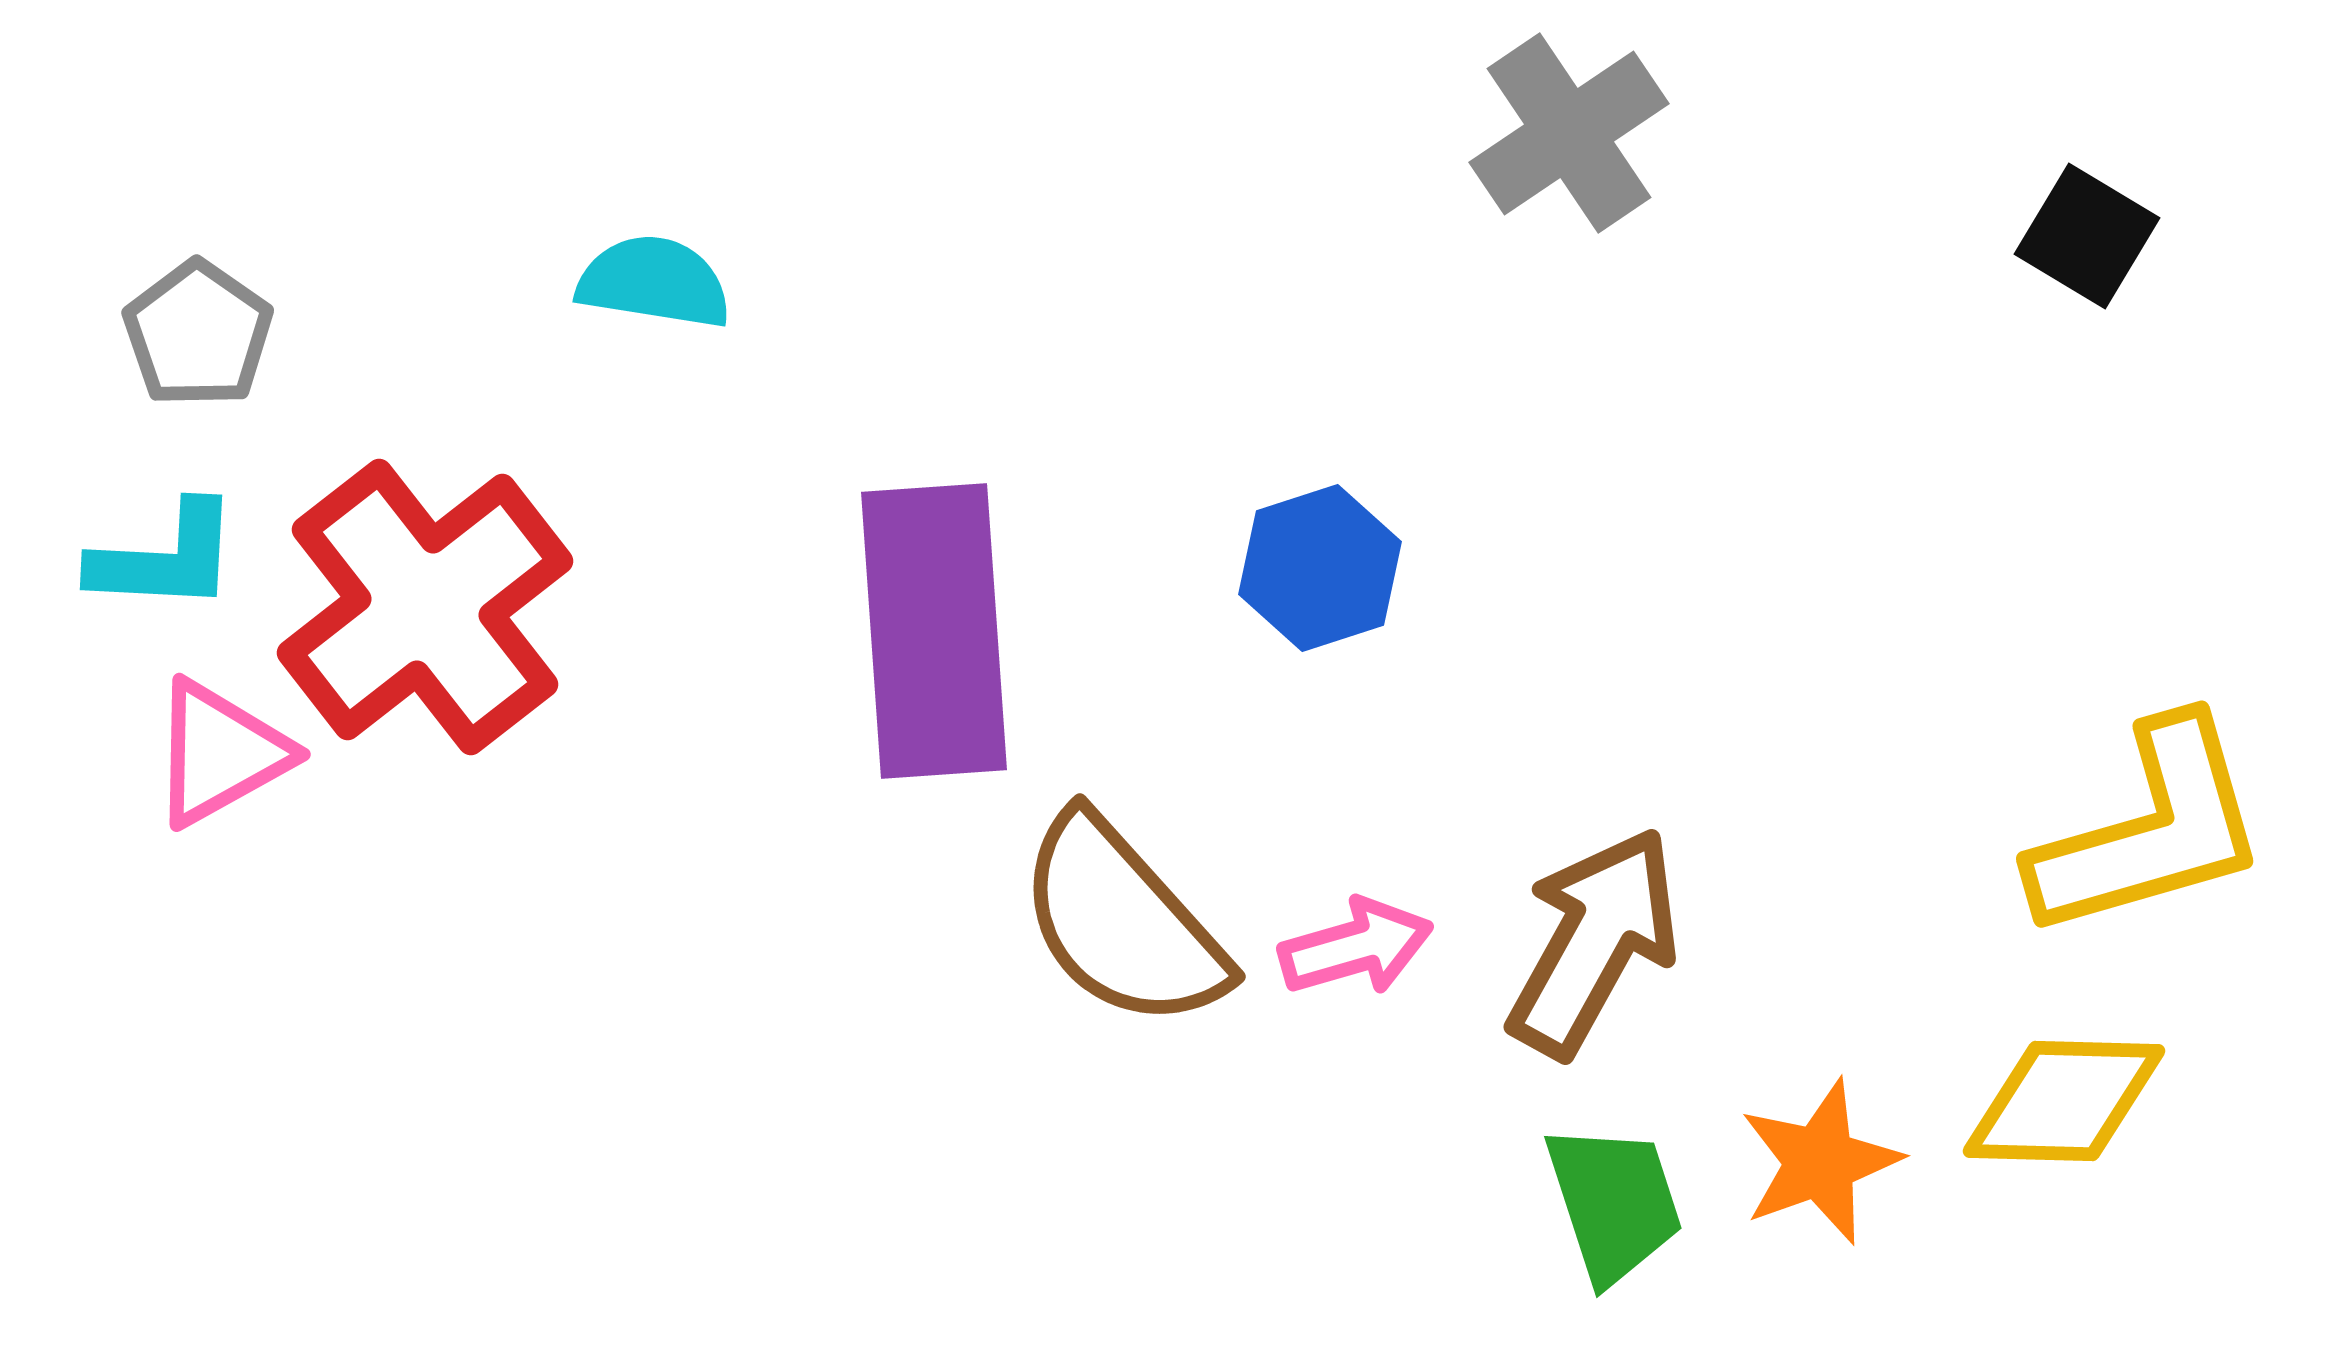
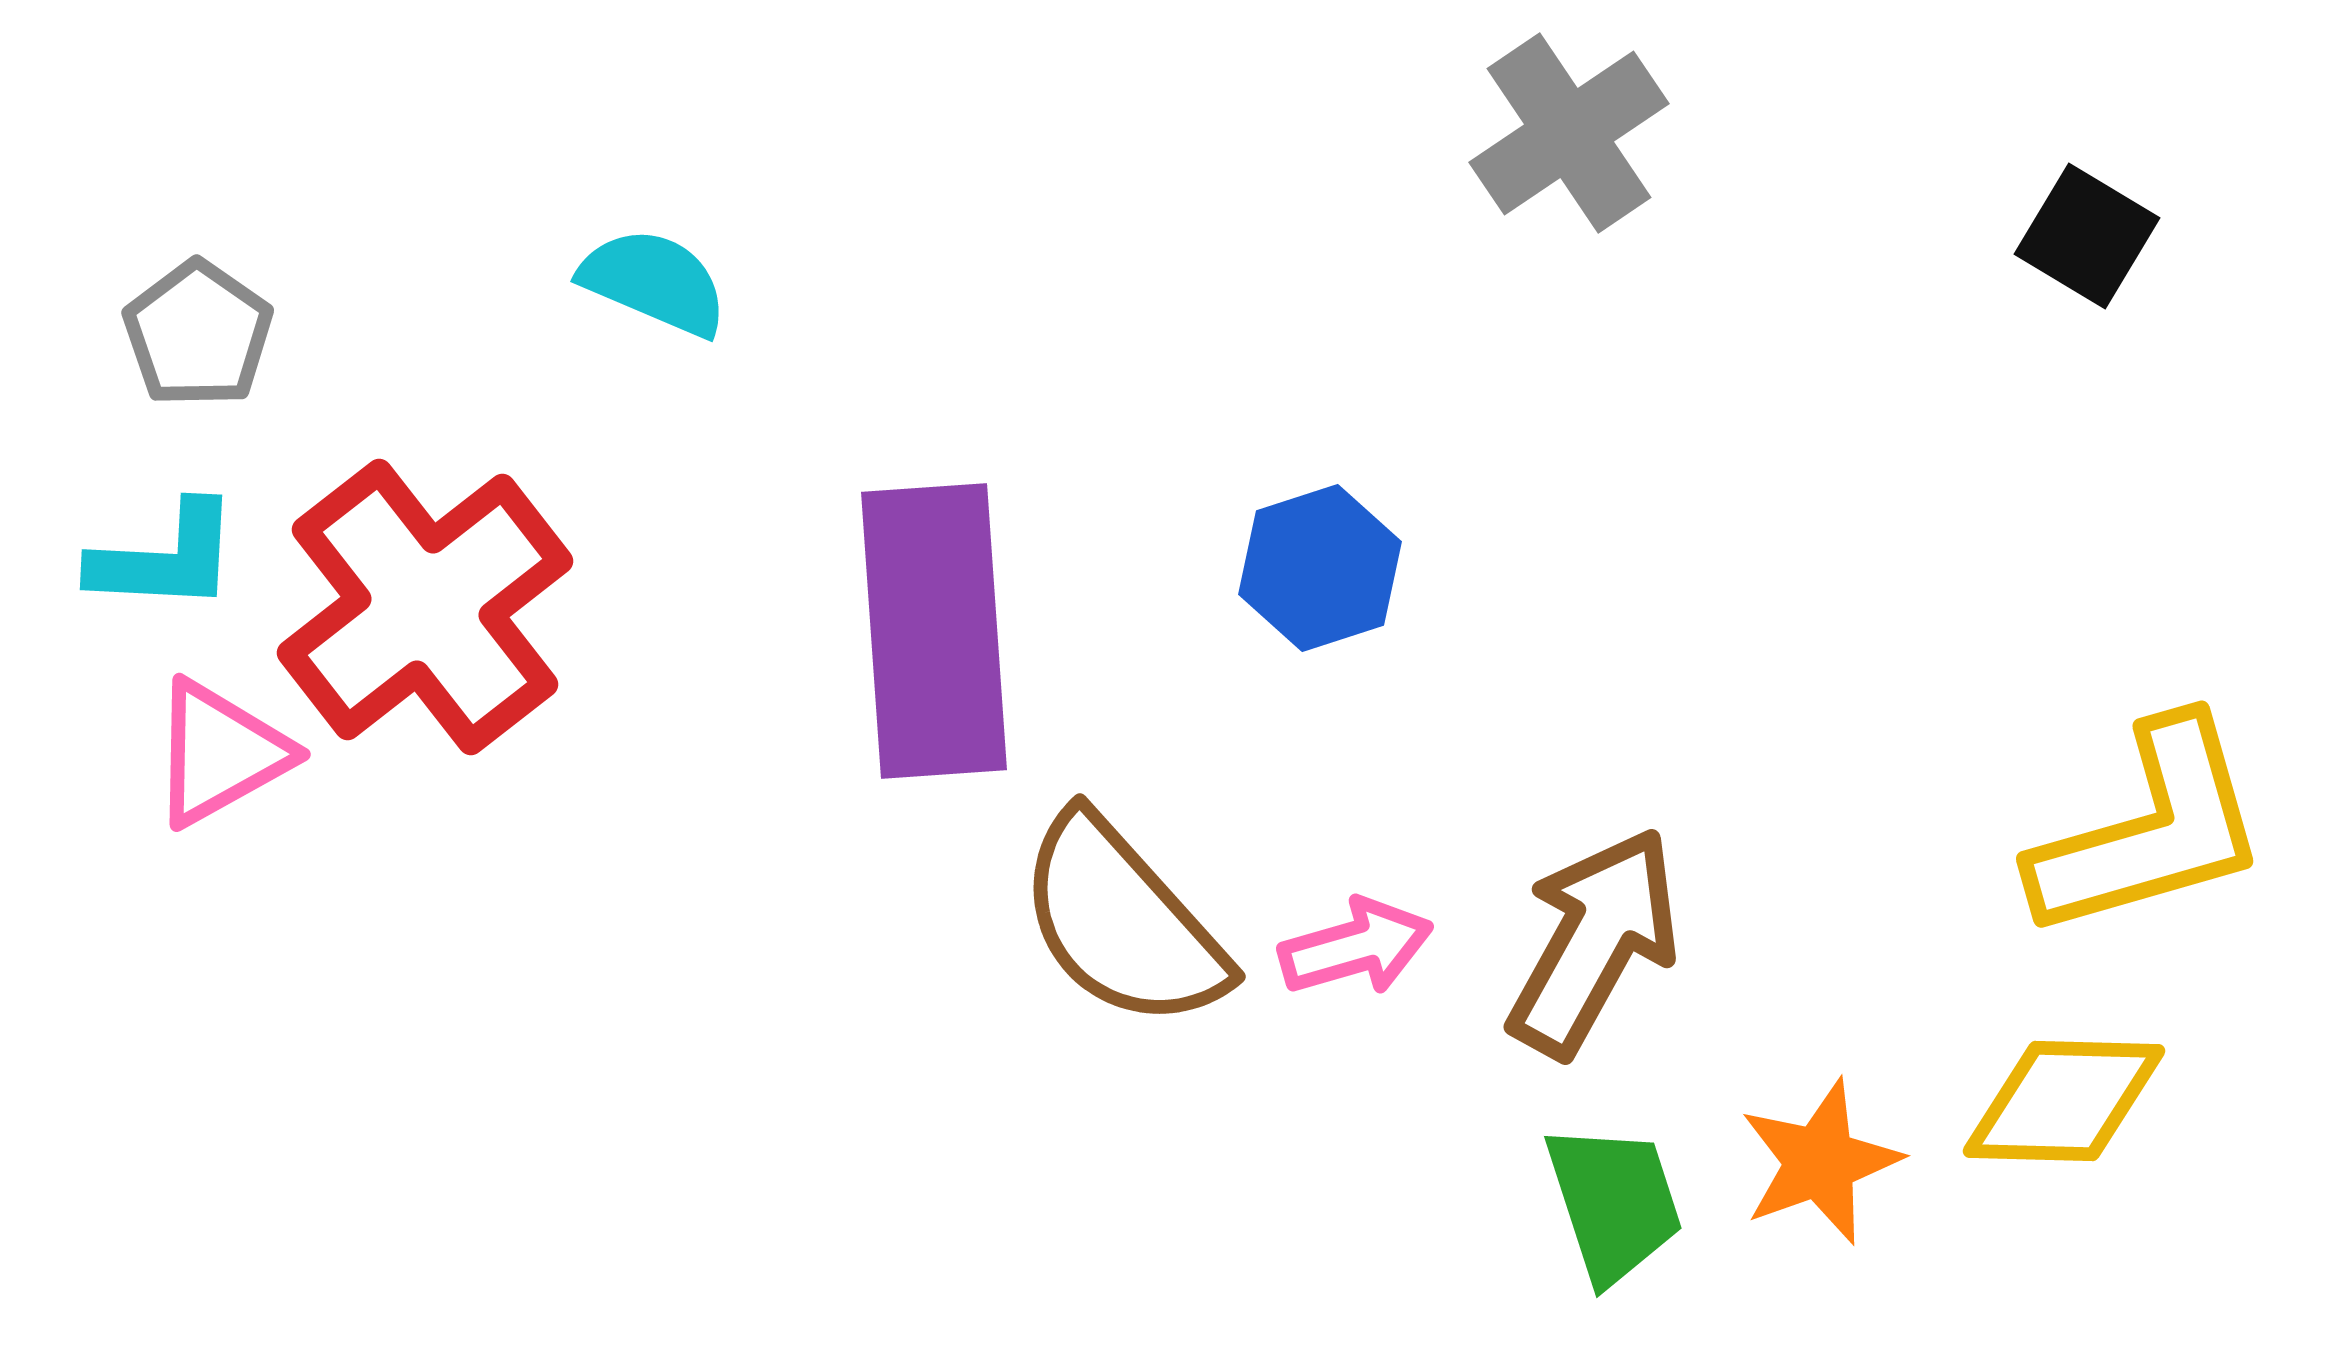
cyan semicircle: rotated 14 degrees clockwise
